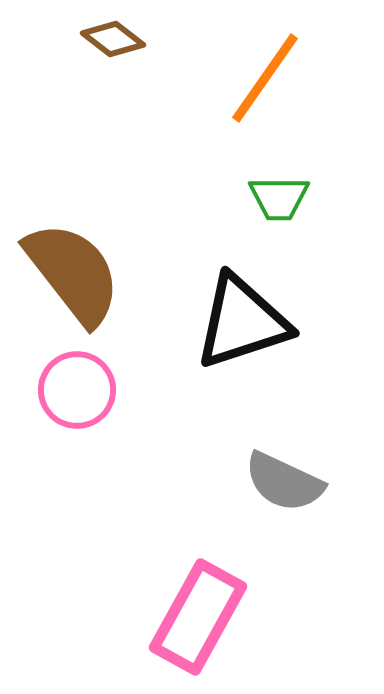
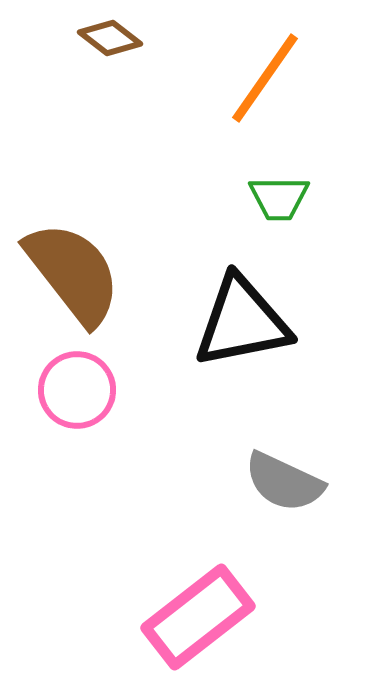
brown diamond: moved 3 px left, 1 px up
black triangle: rotated 7 degrees clockwise
pink rectangle: rotated 23 degrees clockwise
